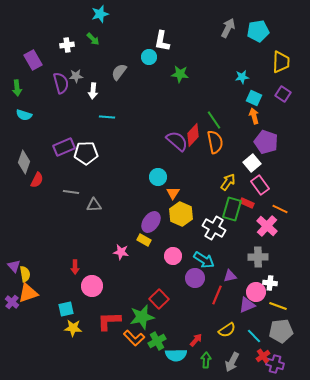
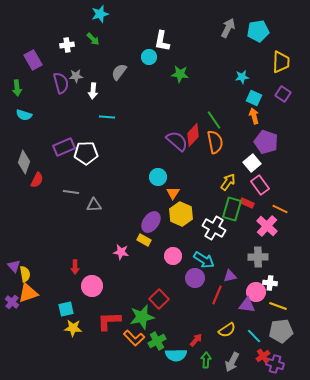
purple triangle at (247, 305): rotated 30 degrees clockwise
